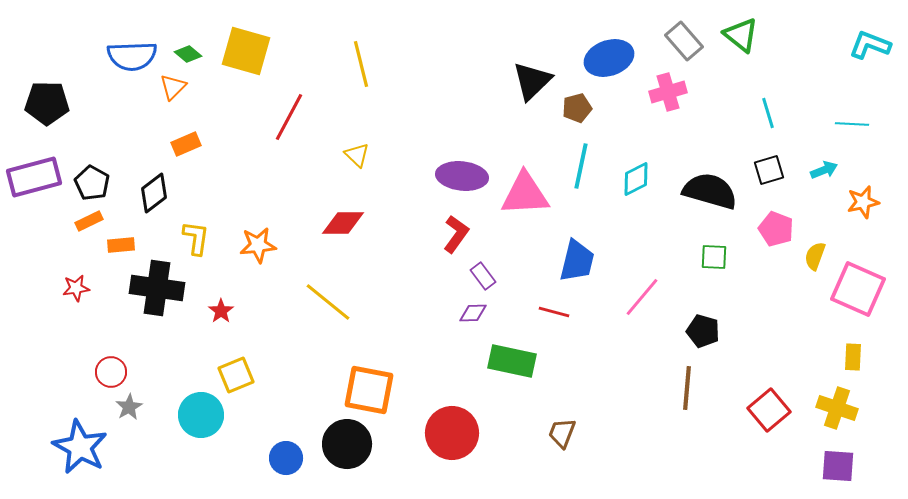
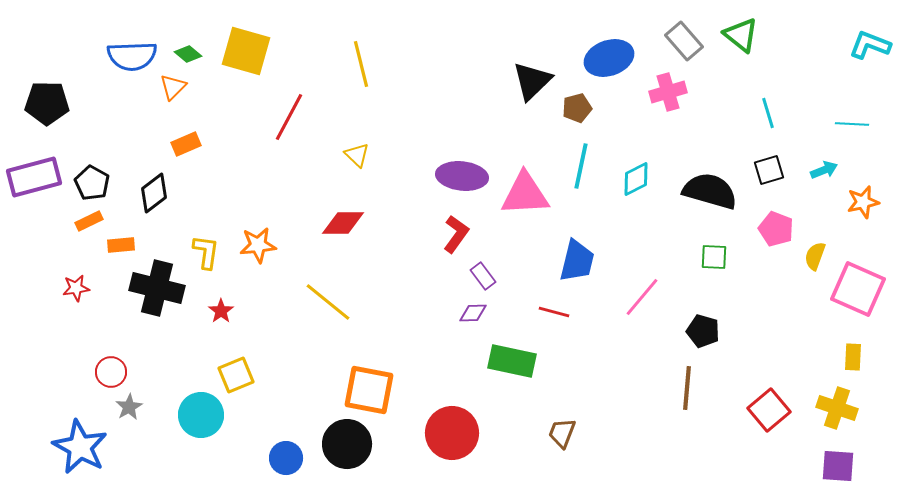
yellow L-shape at (196, 238): moved 10 px right, 14 px down
black cross at (157, 288): rotated 6 degrees clockwise
